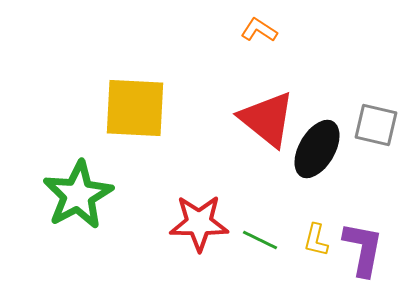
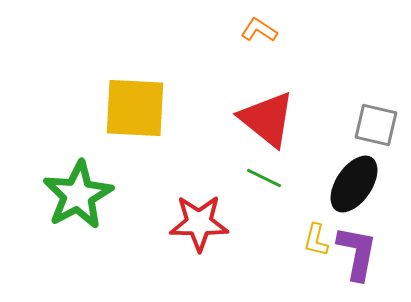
black ellipse: moved 37 px right, 35 px down; rotated 4 degrees clockwise
green line: moved 4 px right, 62 px up
purple L-shape: moved 6 px left, 4 px down
